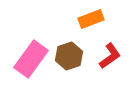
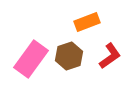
orange rectangle: moved 4 px left, 3 px down
